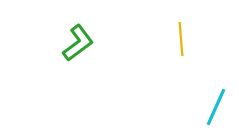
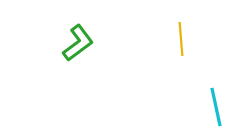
cyan line: rotated 36 degrees counterclockwise
